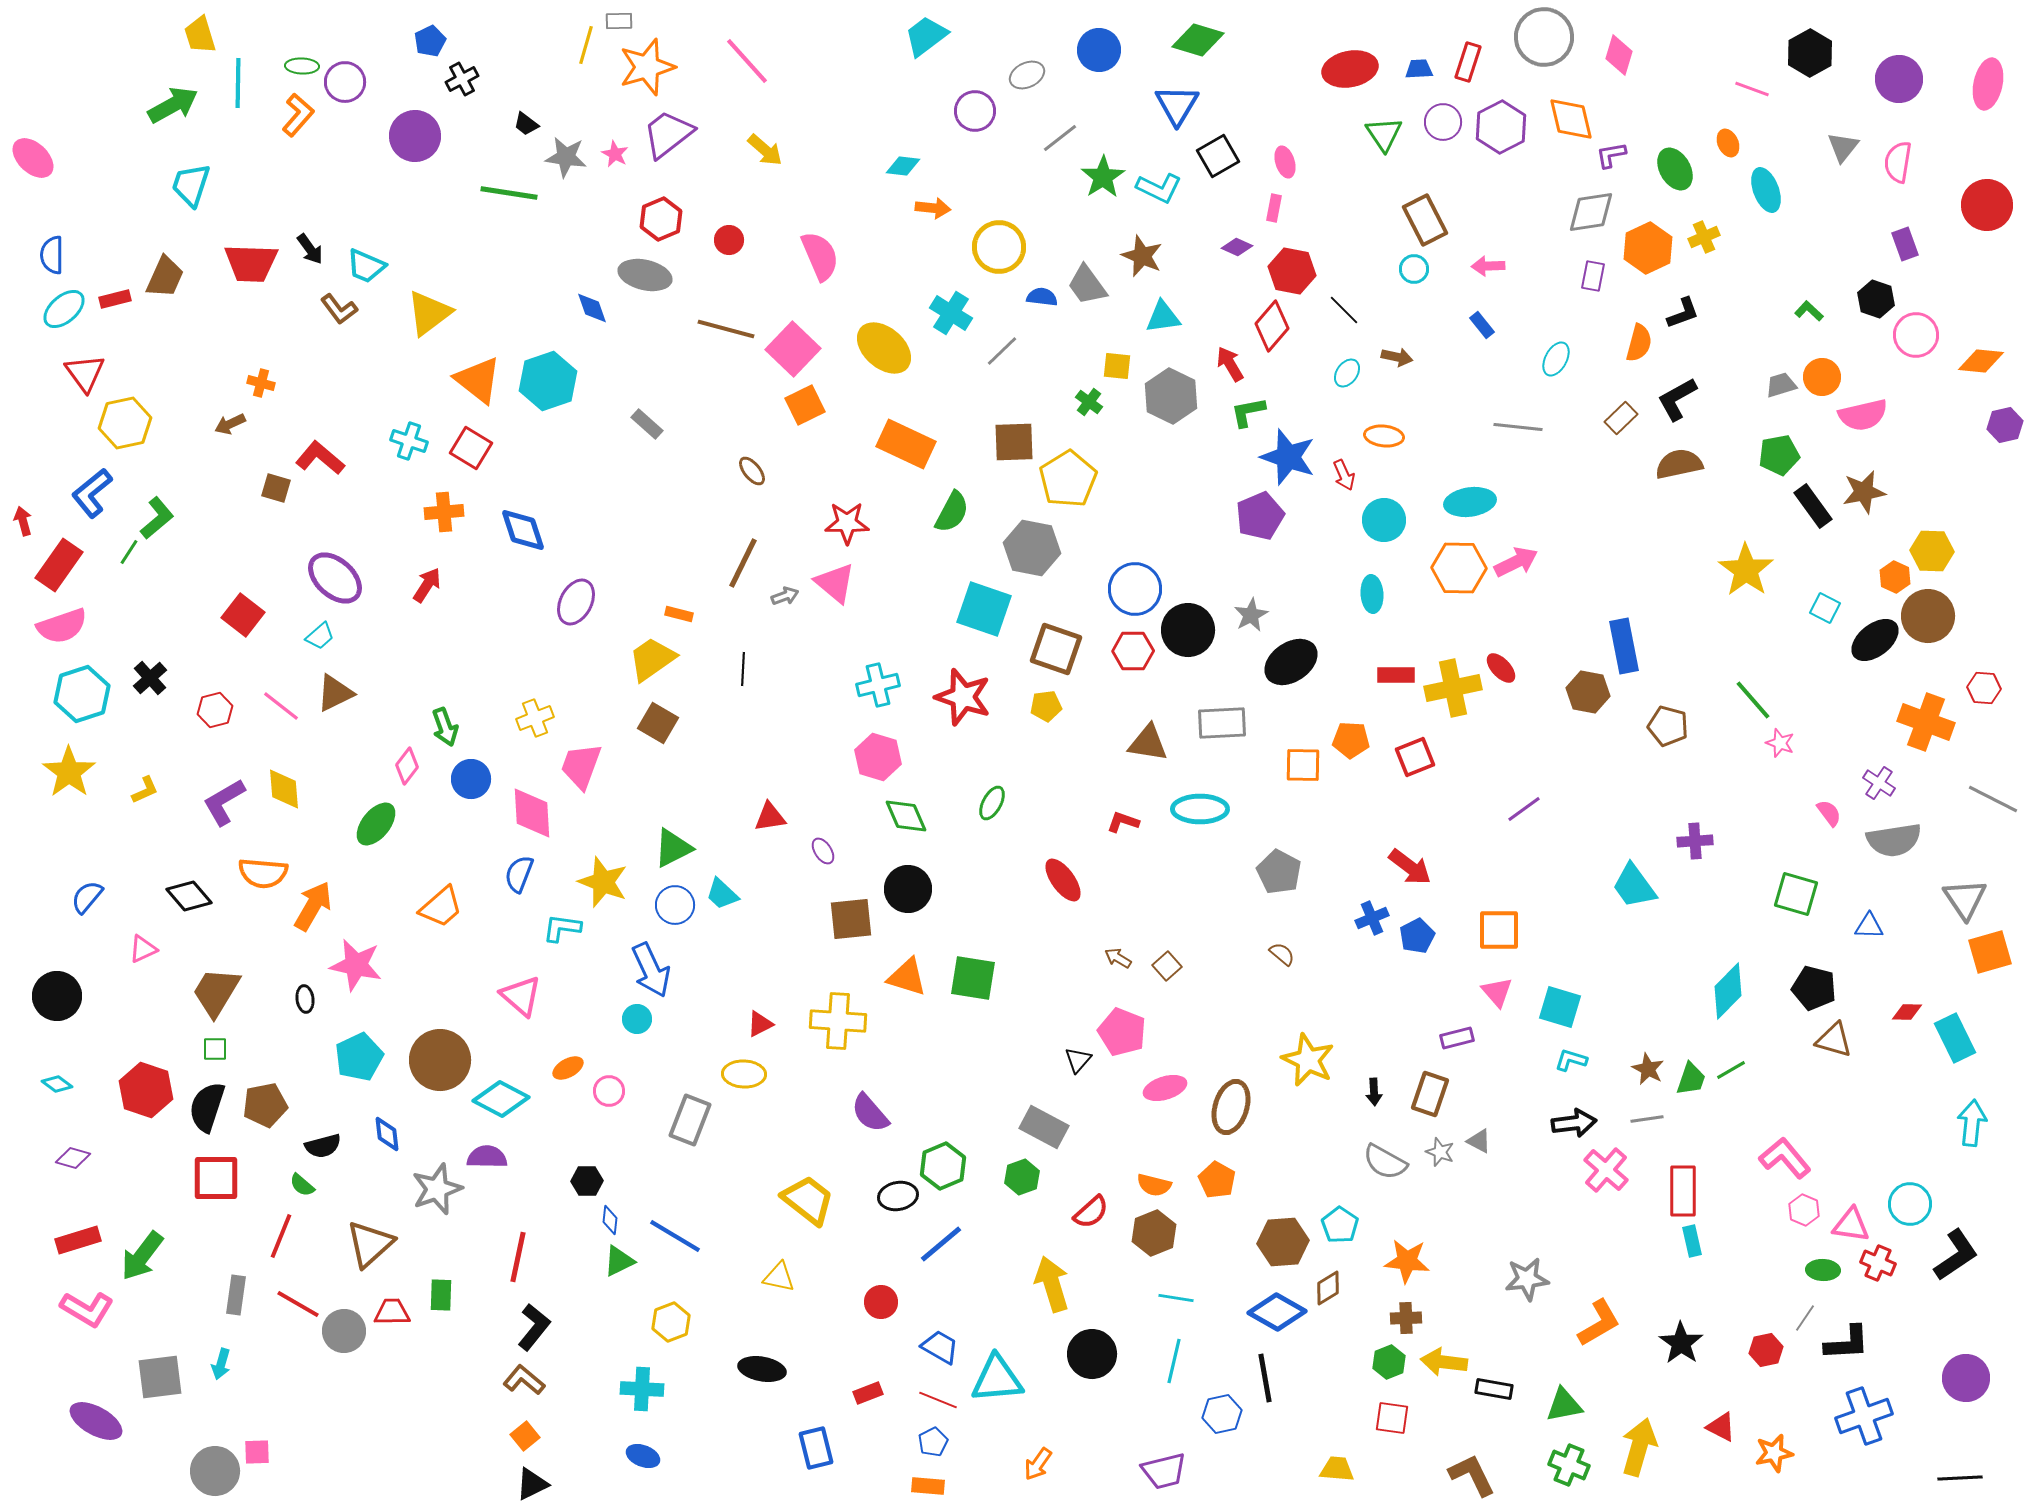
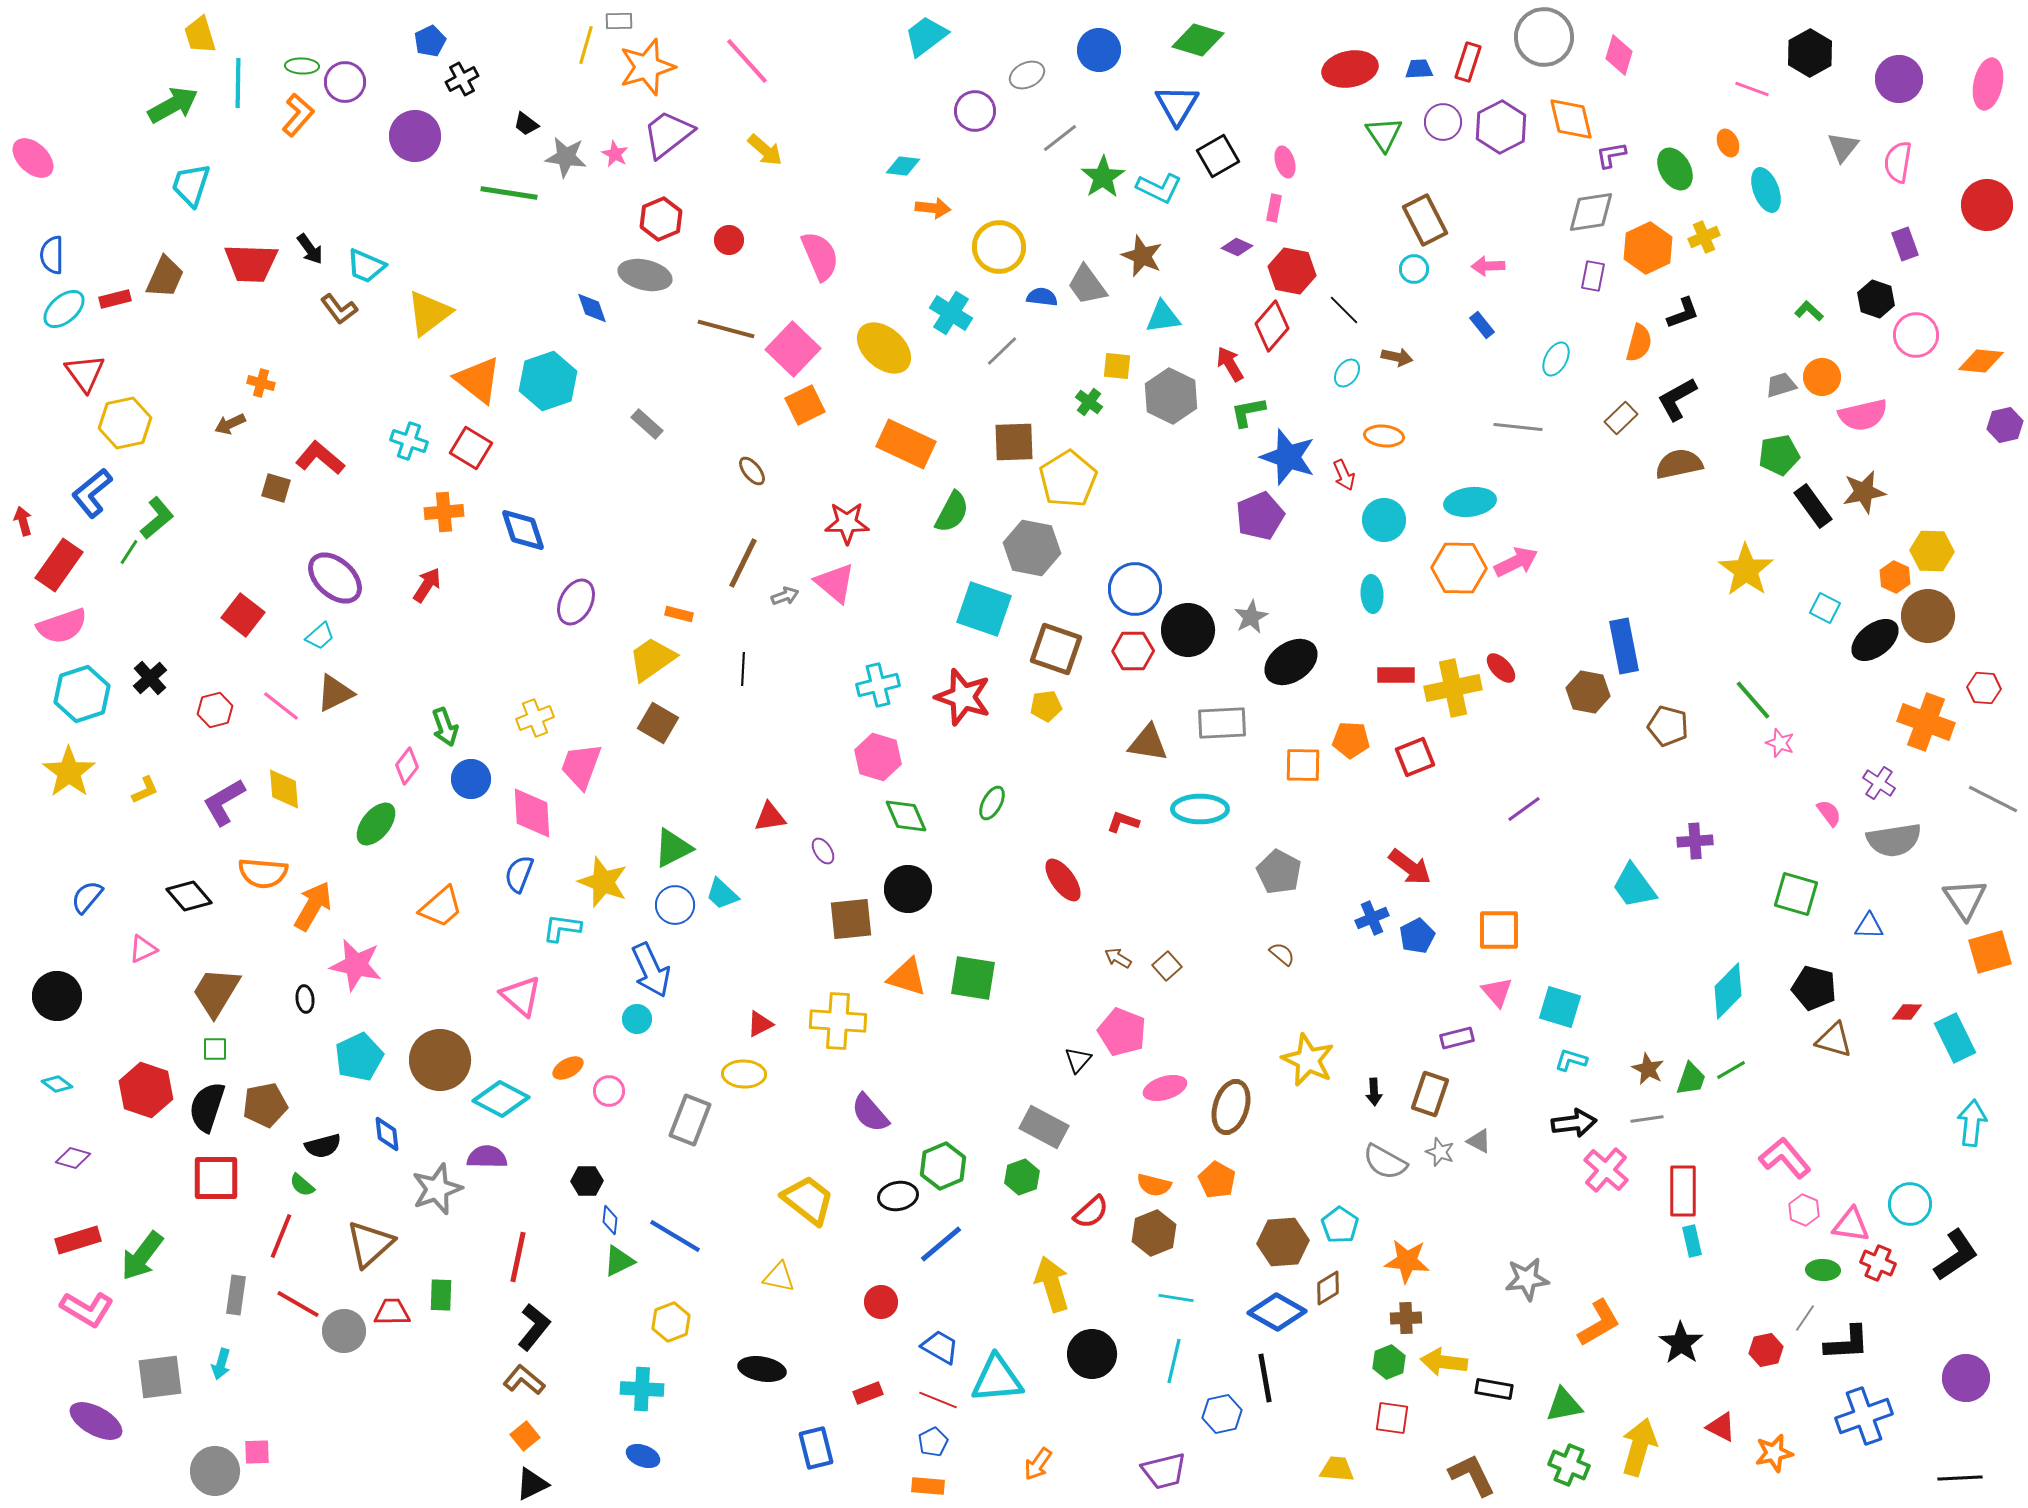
gray star at (1251, 615): moved 2 px down
